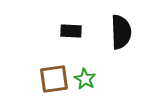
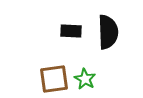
black semicircle: moved 13 px left
